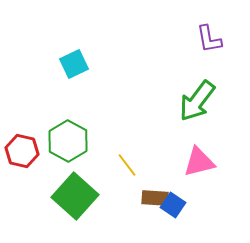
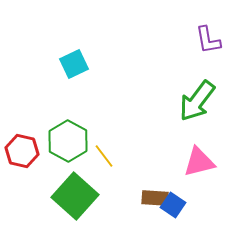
purple L-shape: moved 1 px left, 1 px down
yellow line: moved 23 px left, 9 px up
